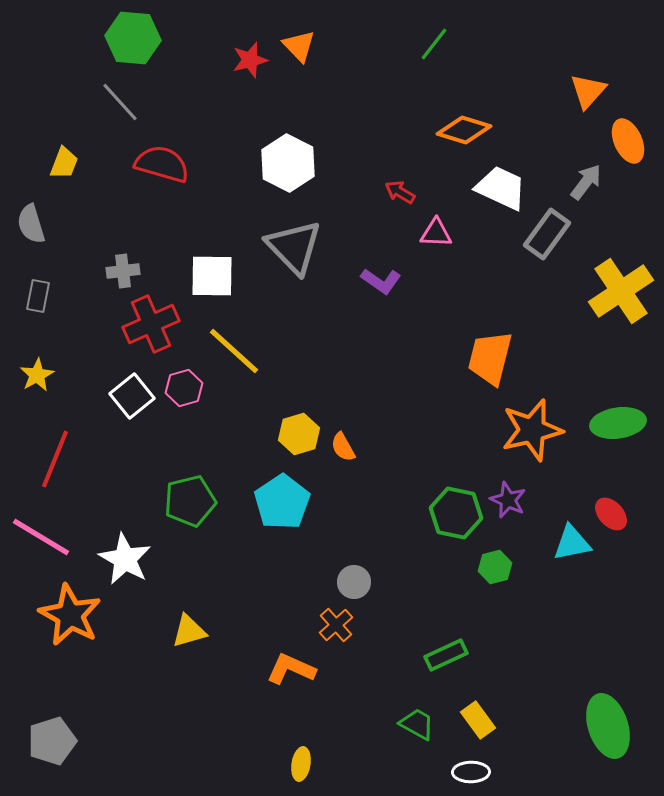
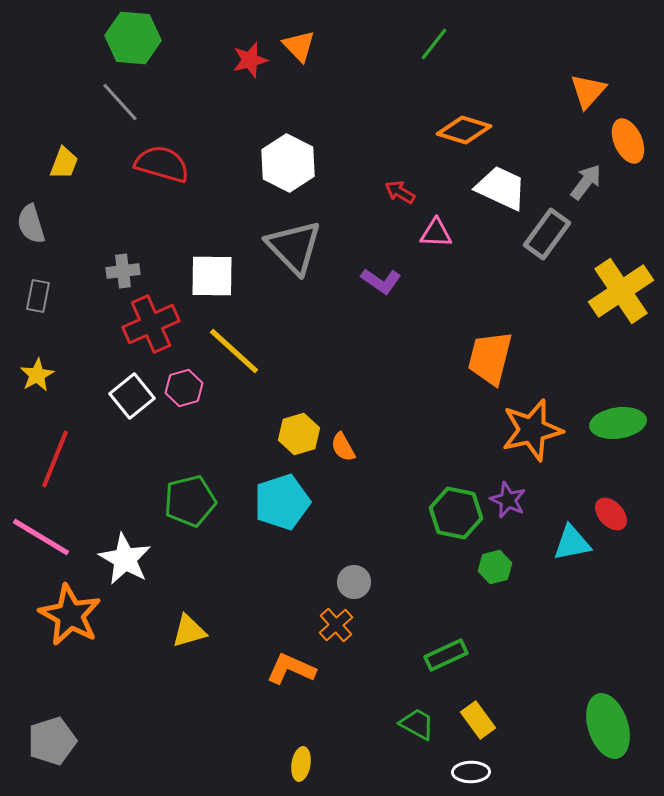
cyan pentagon at (282, 502): rotated 16 degrees clockwise
